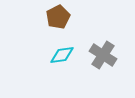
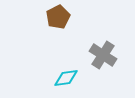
cyan diamond: moved 4 px right, 23 px down
